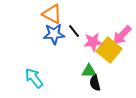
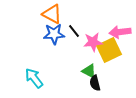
pink arrow: moved 2 px left, 3 px up; rotated 40 degrees clockwise
yellow square: rotated 25 degrees clockwise
green triangle: rotated 28 degrees clockwise
